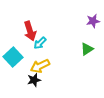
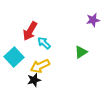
purple star: moved 1 px up
red arrow: rotated 48 degrees clockwise
cyan arrow: moved 4 px right; rotated 88 degrees clockwise
green triangle: moved 6 px left, 3 px down
cyan square: moved 1 px right
